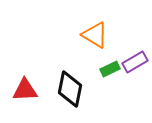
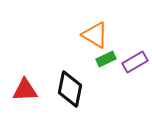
green rectangle: moved 4 px left, 10 px up
